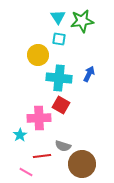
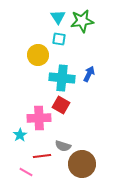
cyan cross: moved 3 px right
